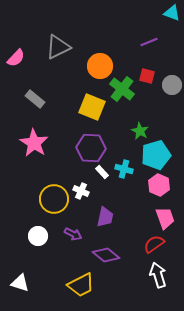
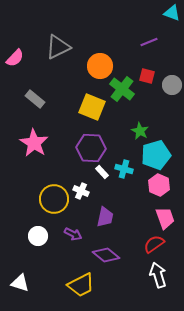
pink semicircle: moved 1 px left
